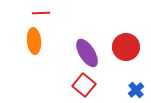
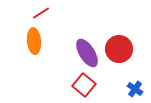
red line: rotated 30 degrees counterclockwise
red circle: moved 7 px left, 2 px down
blue cross: moved 1 px left, 1 px up; rotated 14 degrees counterclockwise
